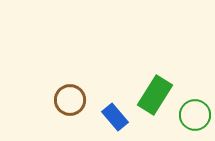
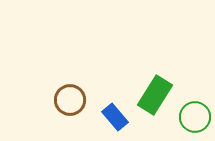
green circle: moved 2 px down
